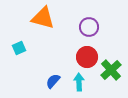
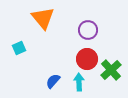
orange triangle: rotated 35 degrees clockwise
purple circle: moved 1 px left, 3 px down
red circle: moved 2 px down
